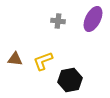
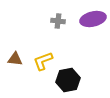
purple ellipse: rotated 50 degrees clockwise
black hexagon: moved 2 px left
